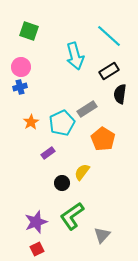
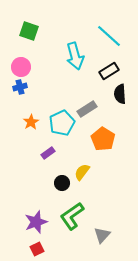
black semicircle: rotated 12 degrees counterclockwise
